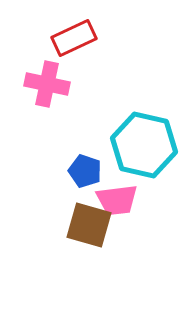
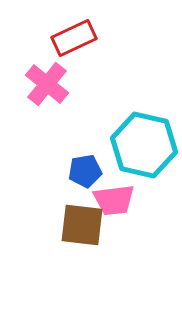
pink cross: rotated 27 degrees clockwise
blue pentagon: rotated 28 degrees counterclockwise
pink trapezoid: moved 3 px left
brown square: moved 7 px left; rotated 9 degrees counterclockwise
